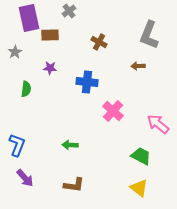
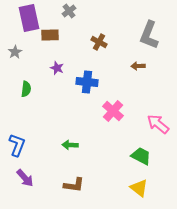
purple star: moved 7 px right; rotated 16 degrees clockwise
